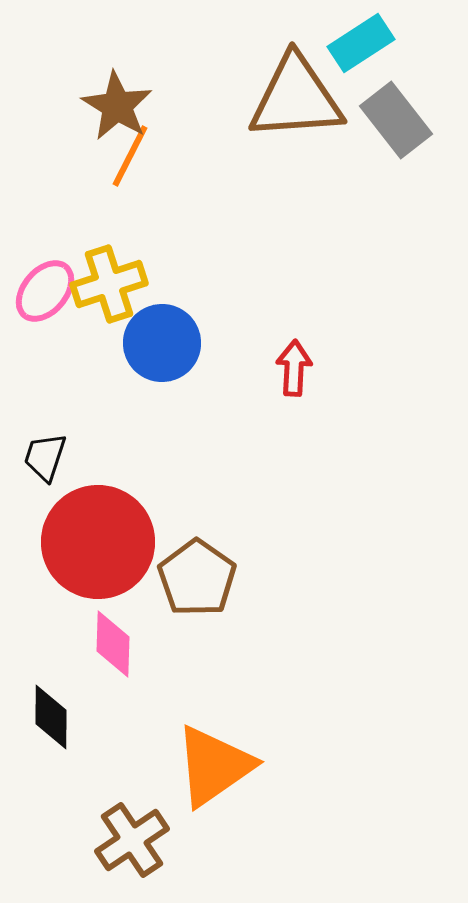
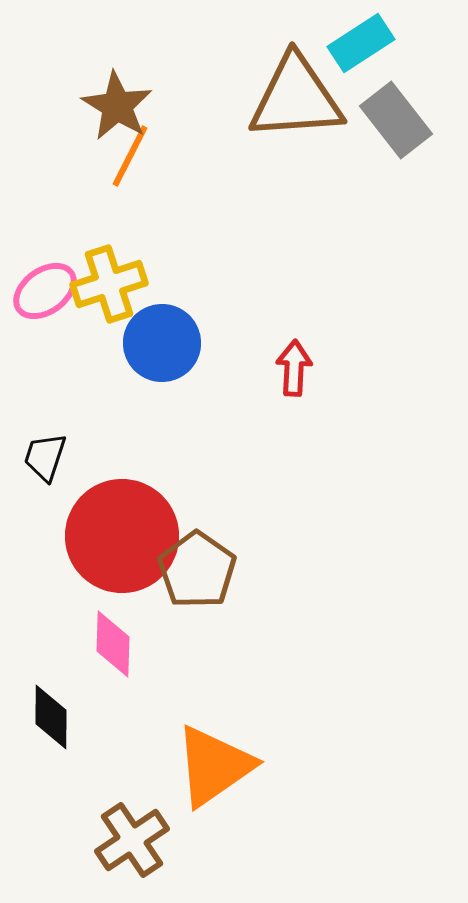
pink ellipse: rotated 14 degrees clockwise
red circle: moved 24 px right, 6 px up
brown pentagon: moved 8 px up
